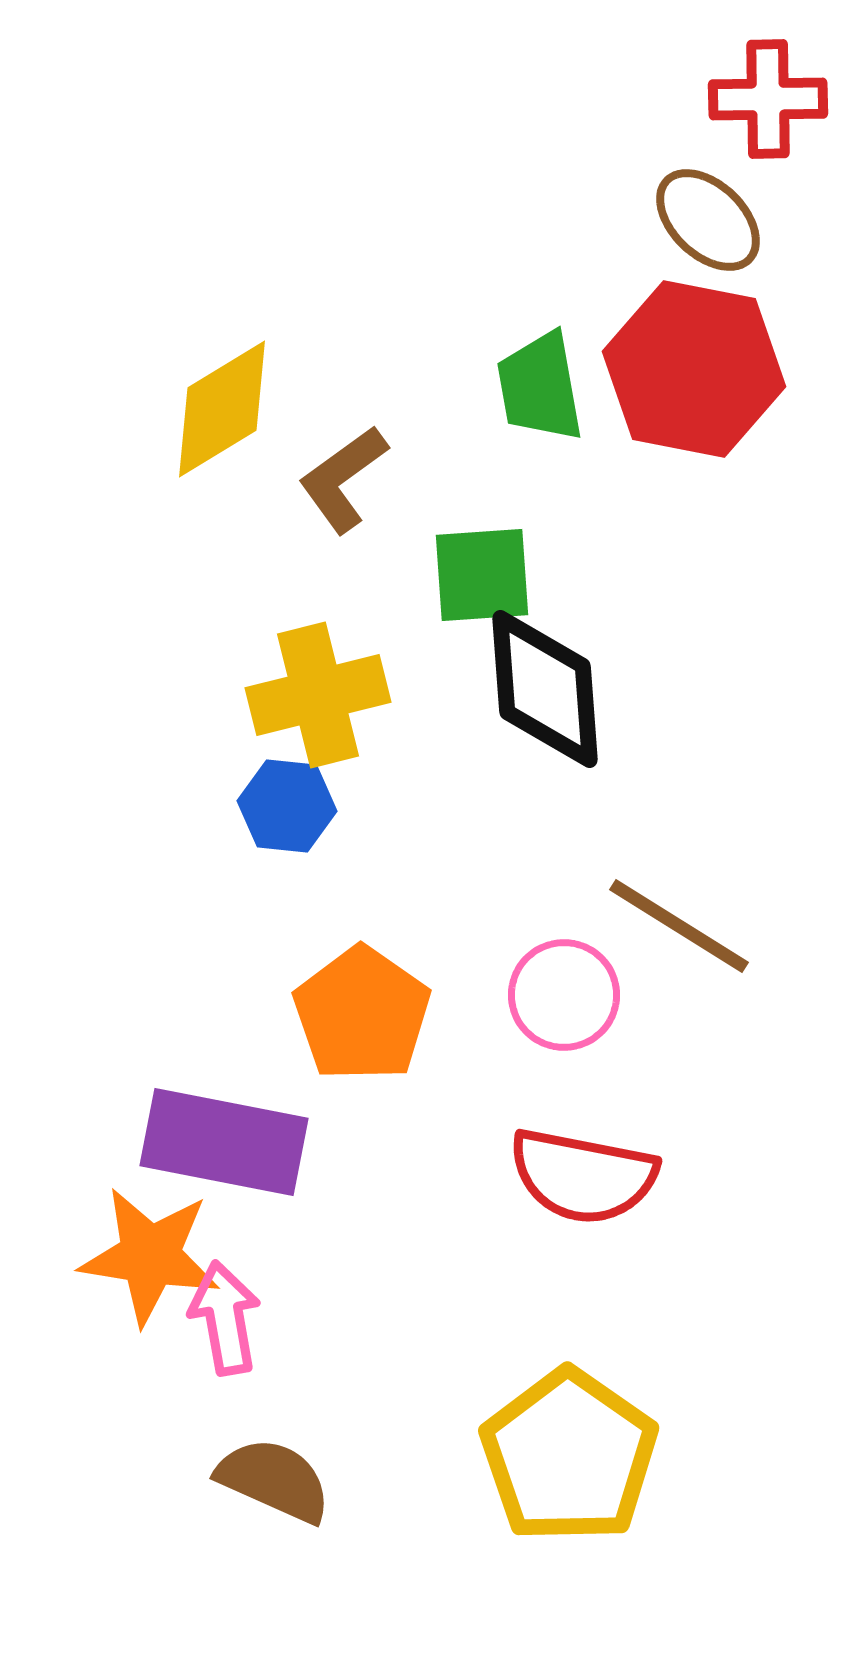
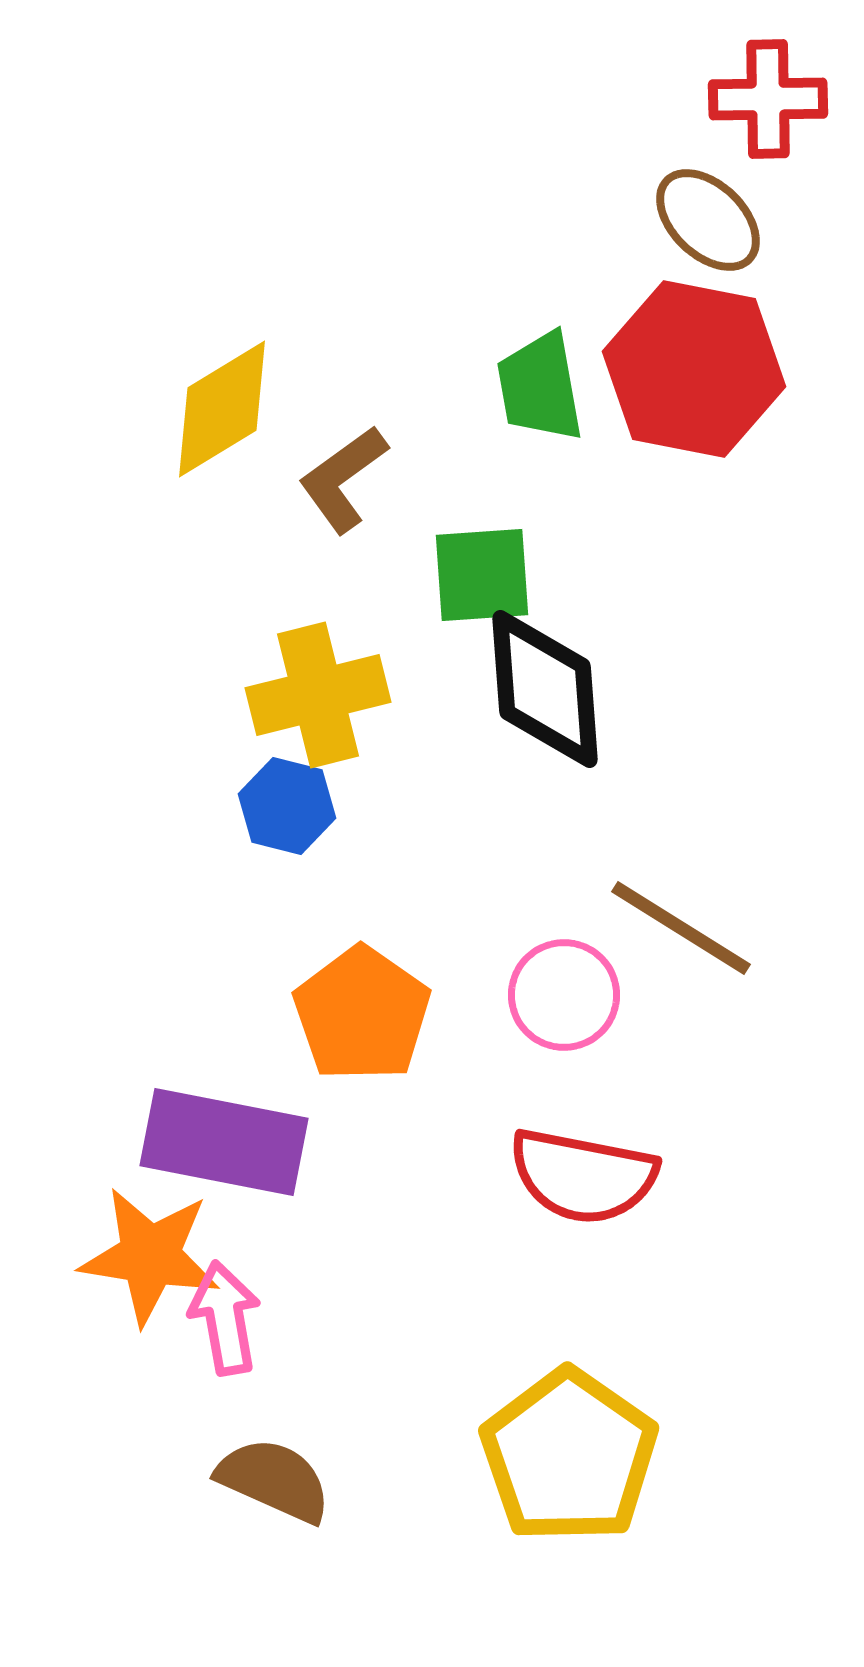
blue hexagon: rotated 8 degrees clockwise
brown line: moved 2 px right, 2 px down
